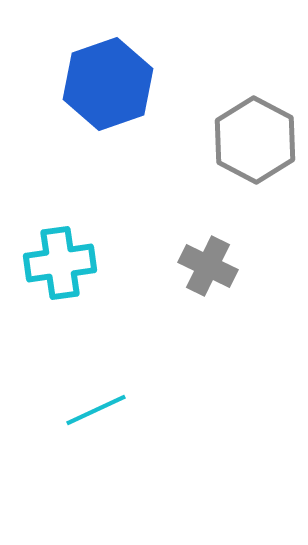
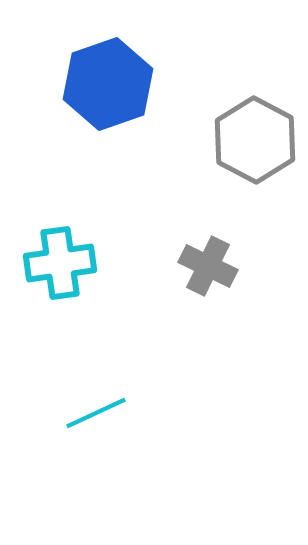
cyan line: moved 3 px down
